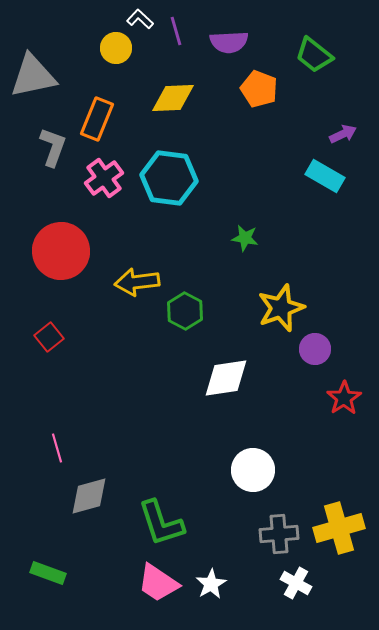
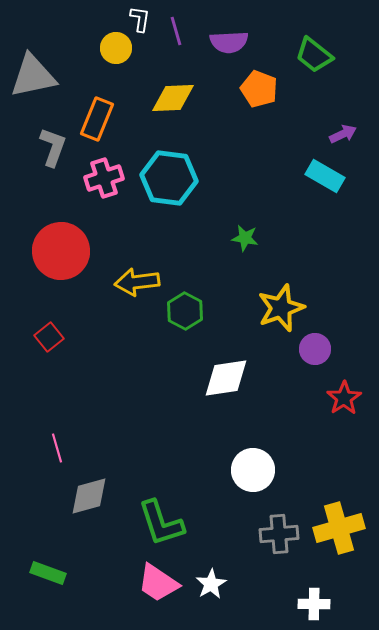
white L-shape: rotated 56 degrees clockwise
pink cross: rotated 18 degrees clockwise
white cross: moved 18 px right, 21 px down; rotated 28 degrees counterclockwise
